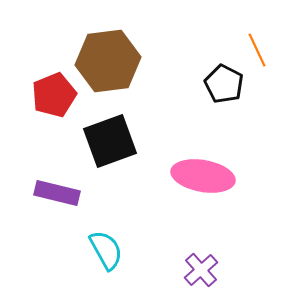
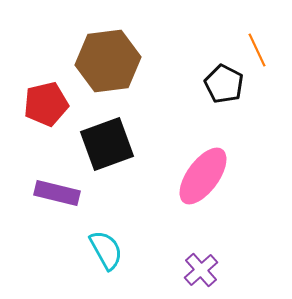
red pentagon: moved 8 px left, 9 px down; rotated 9 degrees clockwise
black square: moved 3 px left, 3 px down
pink ellipse: rotated 64 degrees counterclockwise
